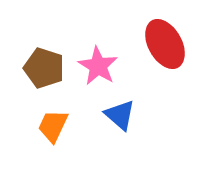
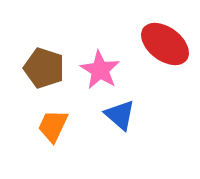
red ellipse: rotated 24 degrees counterclockwise
pink star: moved 2 px right, 4 px down
